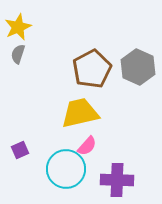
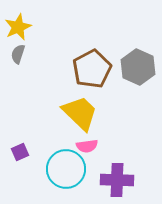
yellow trapezoid: rotated 57 degrees clockwise
pink semicircle: rotated 40 degrees clockwise
purple square: moved 2 px down
